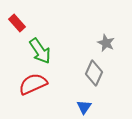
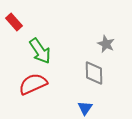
red rectangle: moved 3 px left, 1 px up
gray star: moved 1 px down
gray diamond: rotated 25 degrees counterclockwise
blue triangle: moved 1 px right, 1 px down
